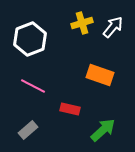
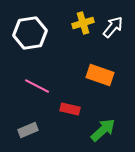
yellow cross: moved 1 px right
white hexagon: moved 6 px up; rotated 12 degrees clockwise
pink line: moved 4 px right
gray rectangle: rotated 18 degrees clockwise
